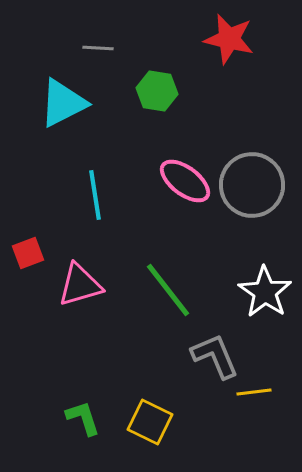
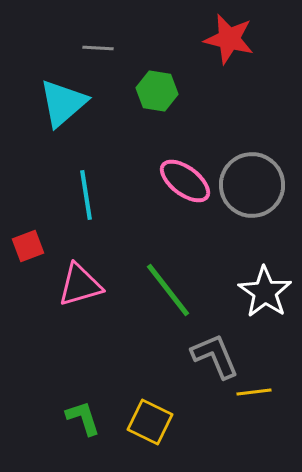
cyan triangle: rotated 14 degrees counterclockwise
cyan line: moved 9 px left
red square: moved 7 px up
